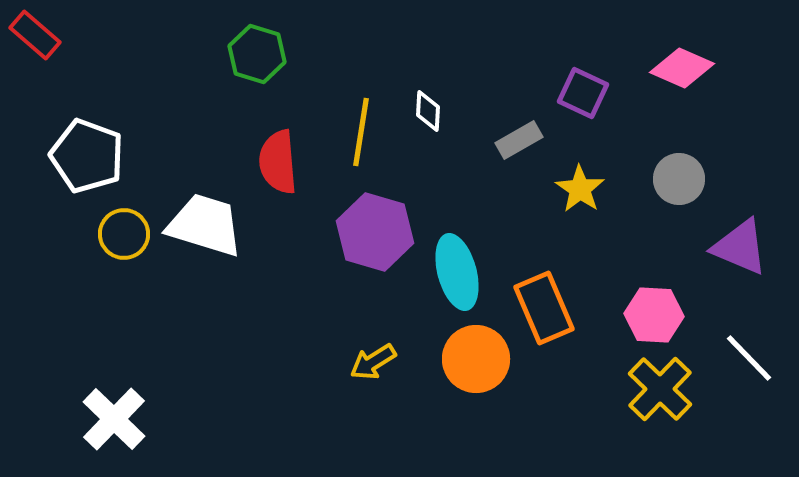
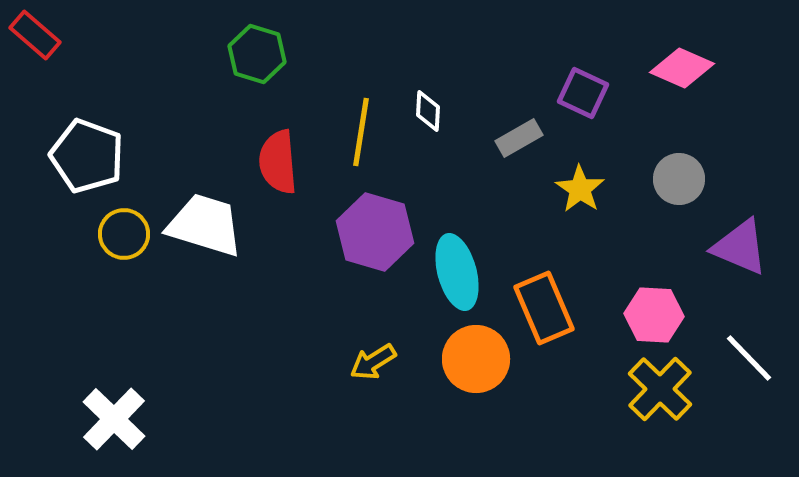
gray rectangle: moved 2 px up
